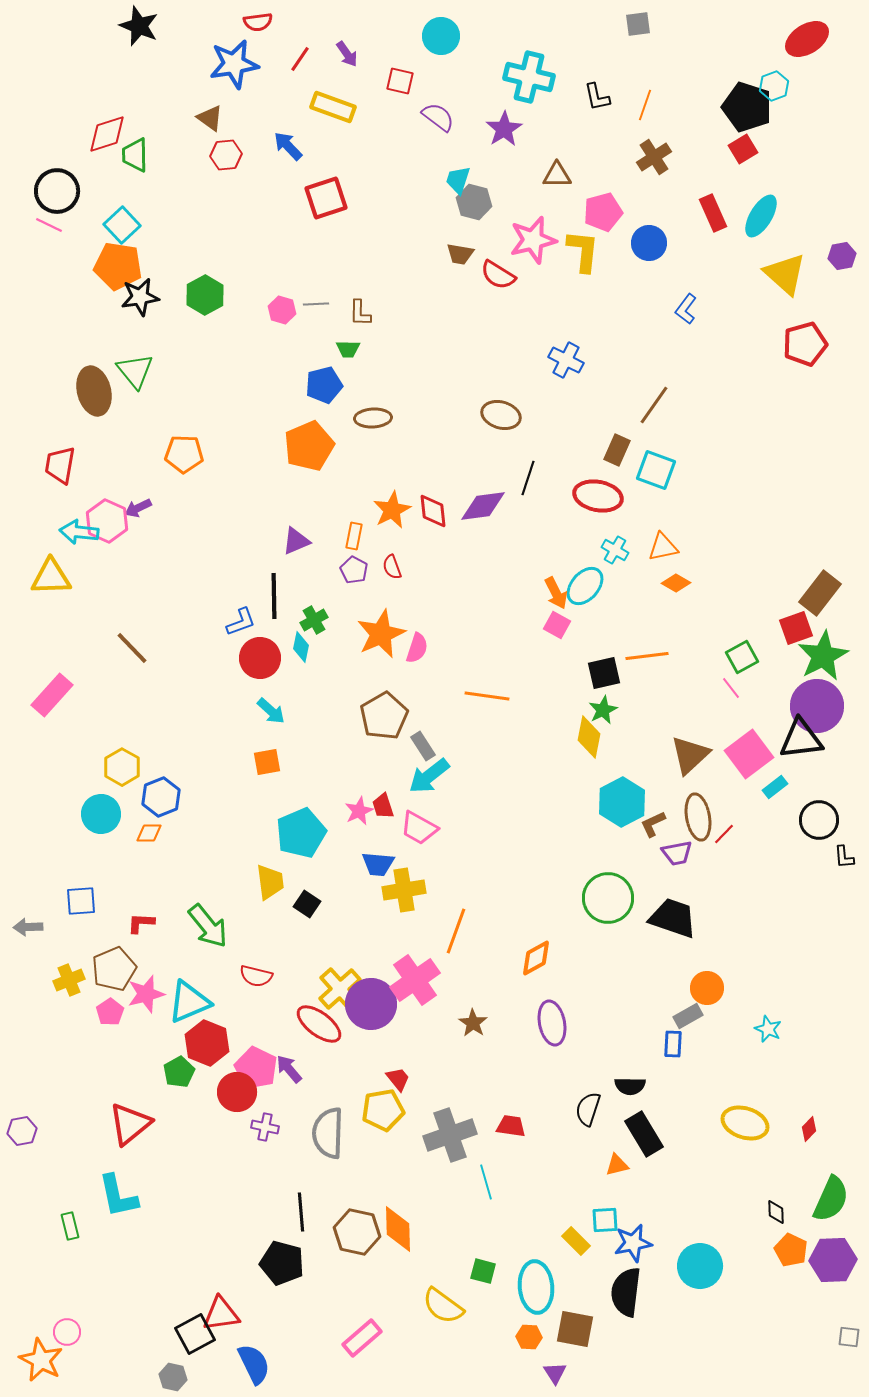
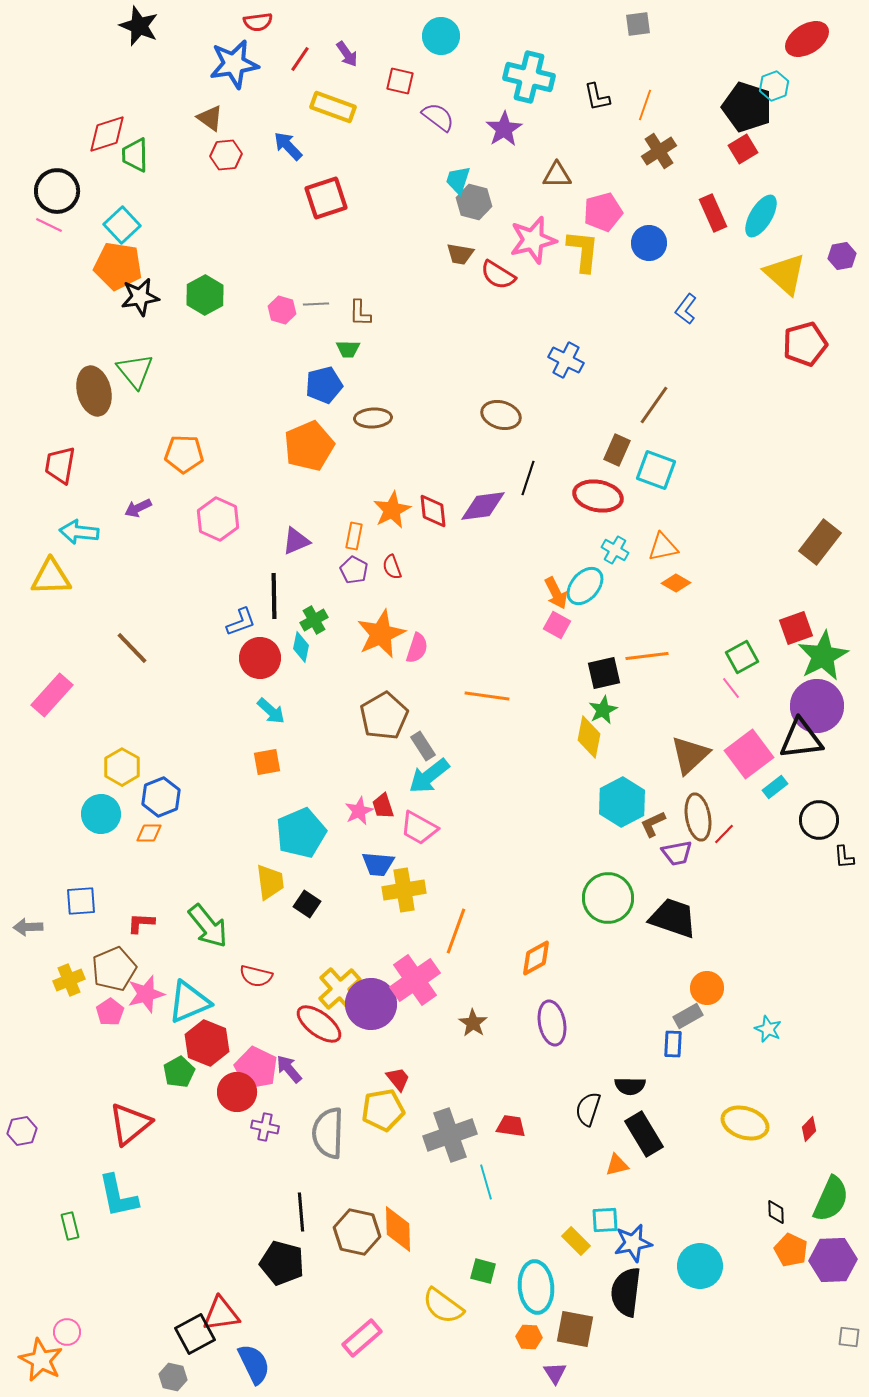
brown cross at (654, 157): moved 5 px right, 6 px up
pink hexagon at (107, 521): moved 111 px right, 2 px up
brown rectangle at (820, 593): moved 51 px up
